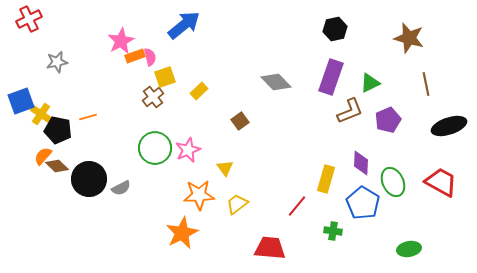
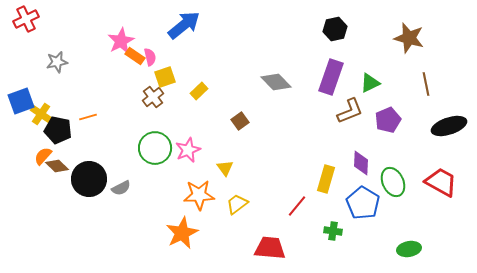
red cross at (29, 19): moved 3 px left
orange rectangle at (135, 56): rotated 54 degrees clockwise
